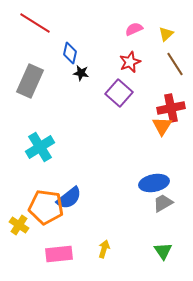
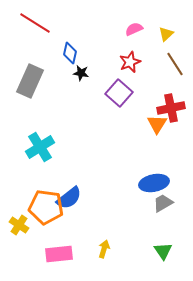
orange triangle: moved 5 px left, 2 px up
